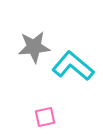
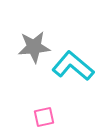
pink square: moved 1 px left
